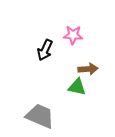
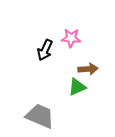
pink star: moved 2 px left, 3 px down
green triangle: rotated 36 degrees counterclockwise
